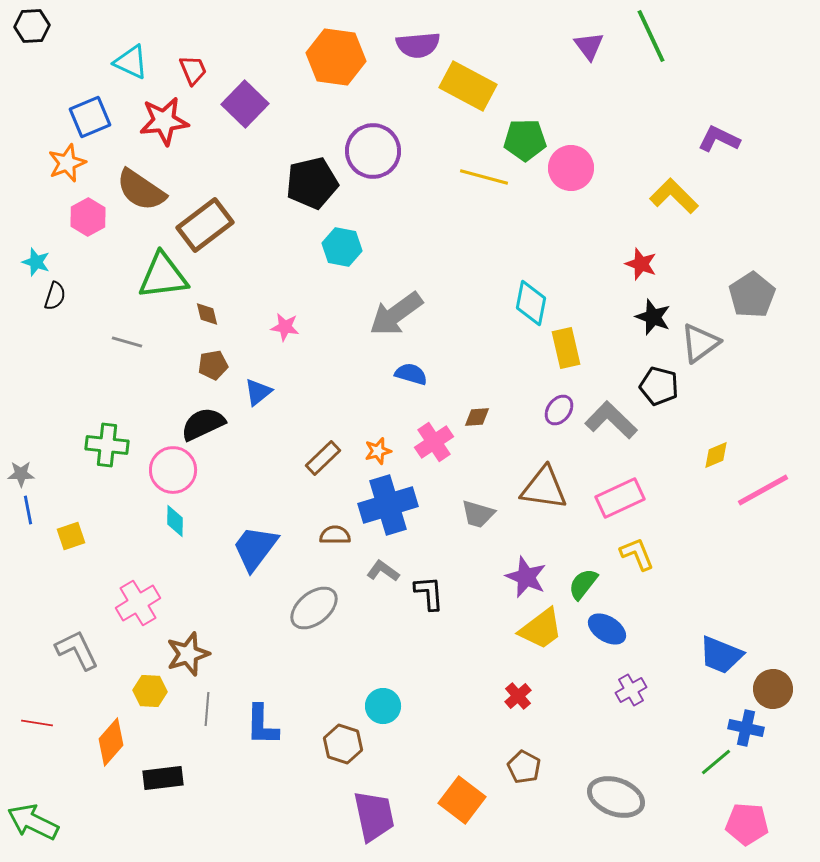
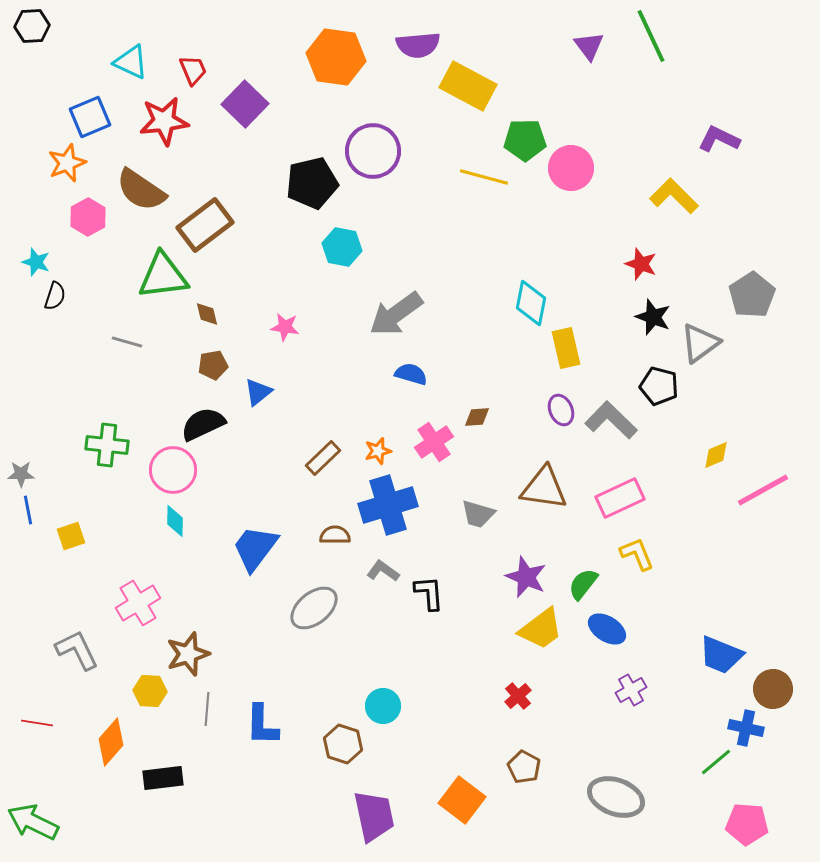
purple ellipse at (559, 410): moved 2 px right; rotated 60 degrees counterclockwise
